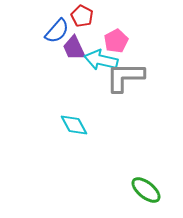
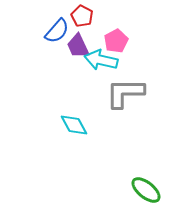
purple trapezoid: moved 4 px right, 2 px up
gray L-shape: moved 16 px down
